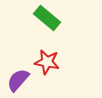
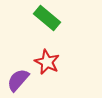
red star: rotated 15 degrees clockwise
